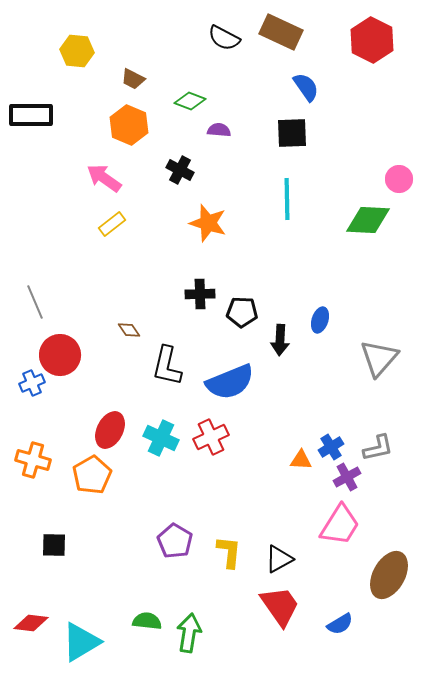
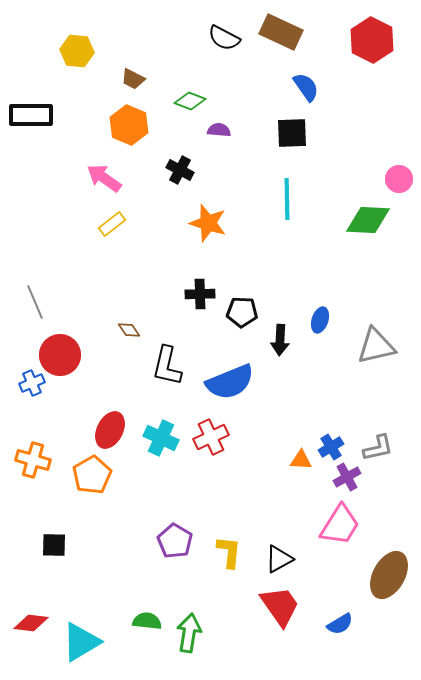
gray triangle at (379, 358): moved 3 px left, 12 px up; rotated 36 degrees clockwise
